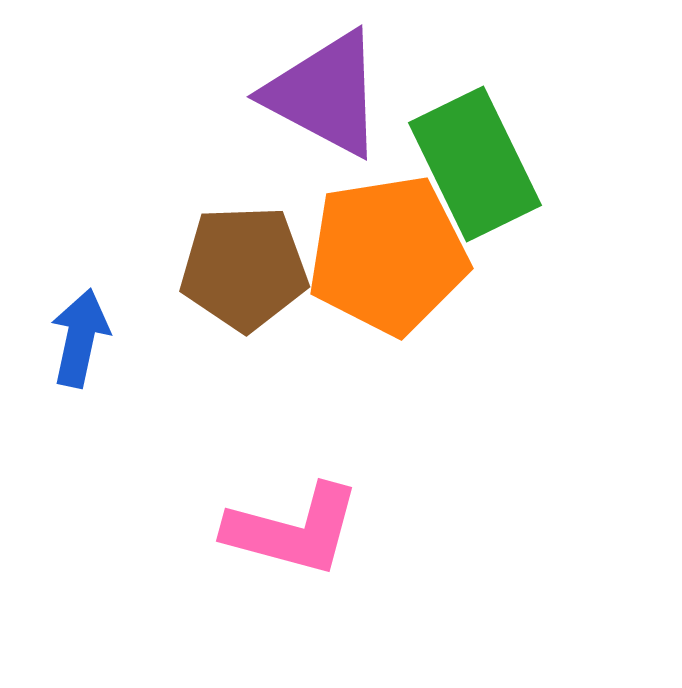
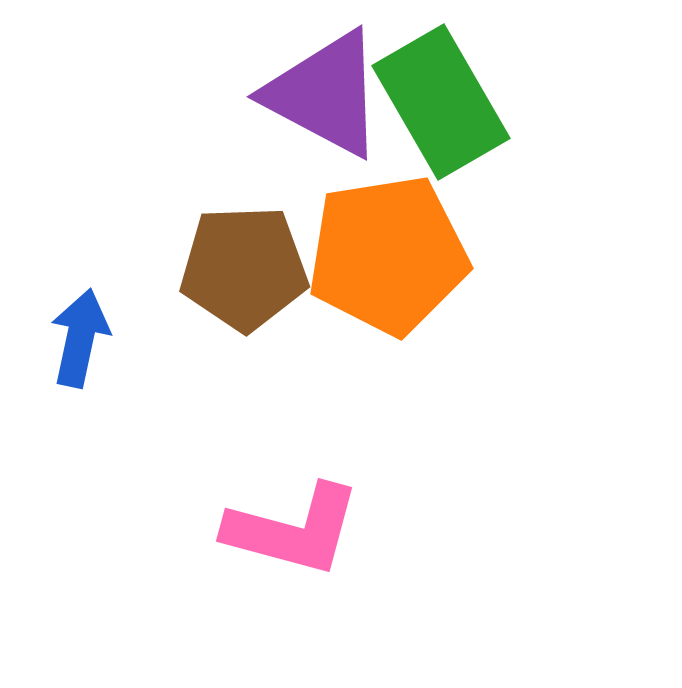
green rectangle: moved 34 px left, 62 px up; rotated 4 degrees counterclockwise
